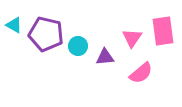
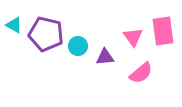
pink triangle: moved 1 px right, 1 px up; rotated 10 degrees counterclockwise
